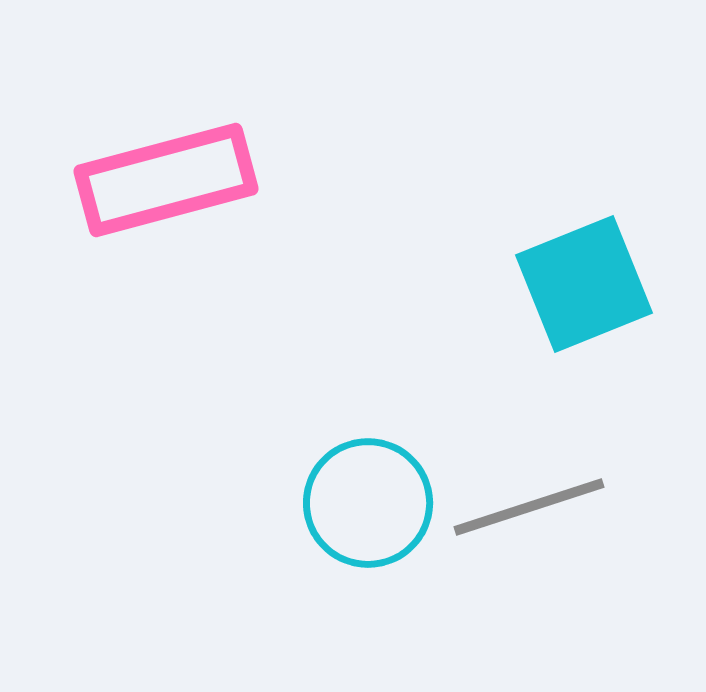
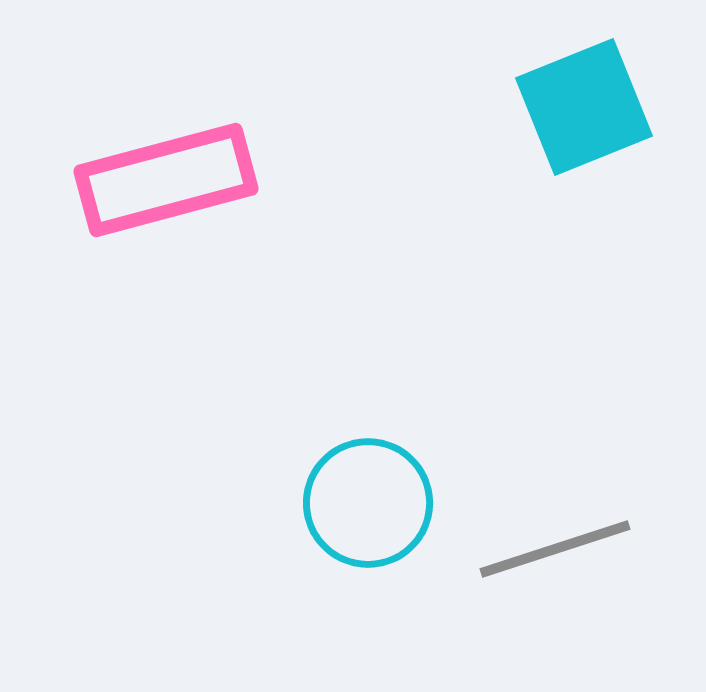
cyan square: moved 177 px up
gray line: moved 26 px right, 42 px down
